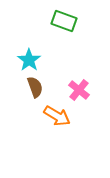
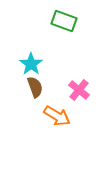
cyan star: moved 2 px right, 4 px down
